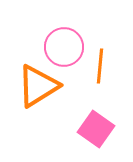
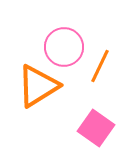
orange line: rotated 20 degrees clockwise
pink square: moved 1 px up
